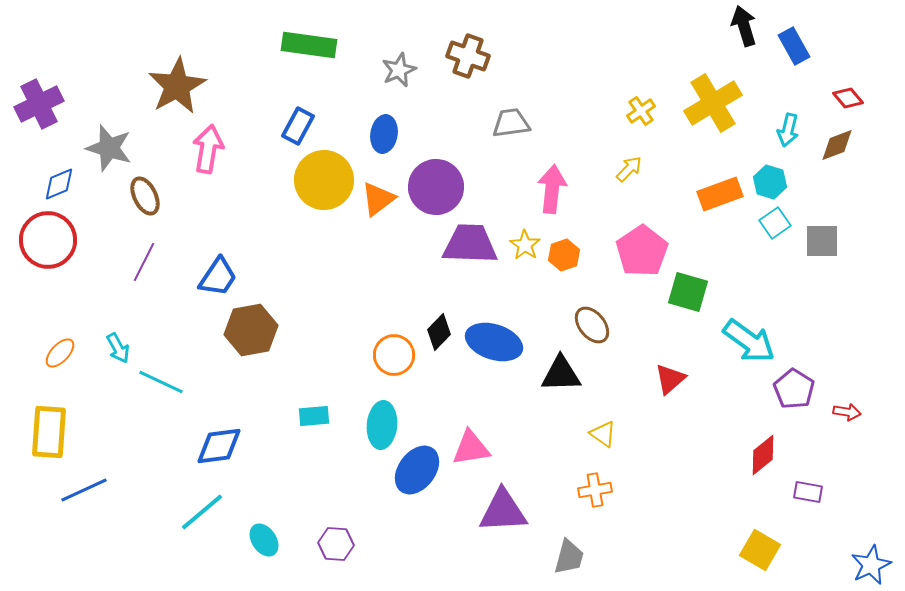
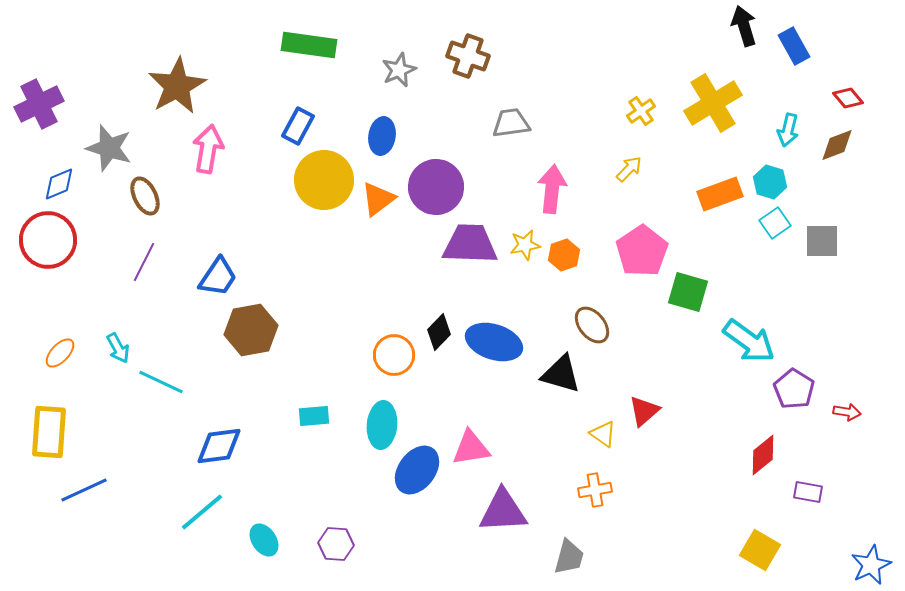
blue ellipse at (384, 134): moved 2 px left, 2 px down
yellow star at (525, 245): rotated 28 degrees clockwise
black triangle at (561, 374): rotated 18 degrees clockwise
red triangle at (670, 379): moved 26 px left, 32 px down
